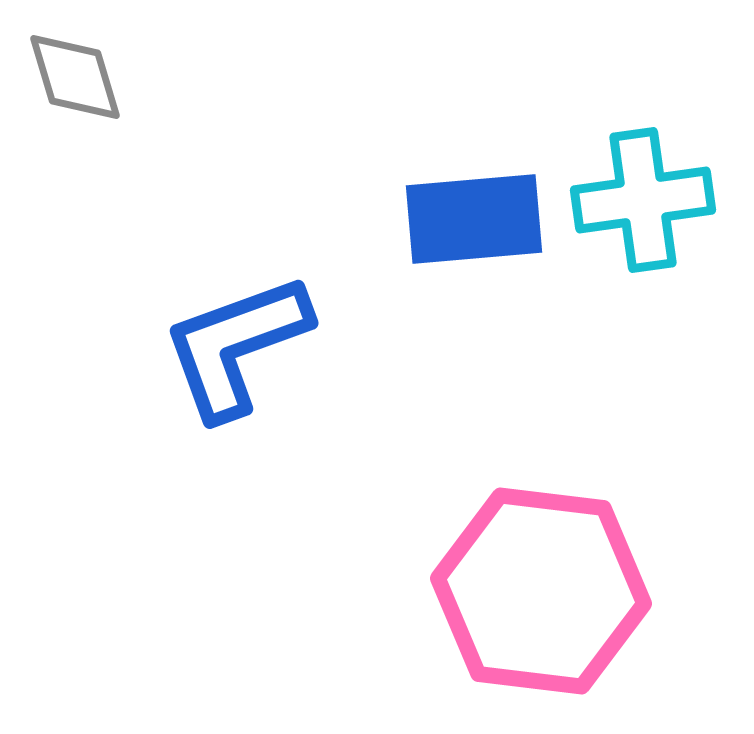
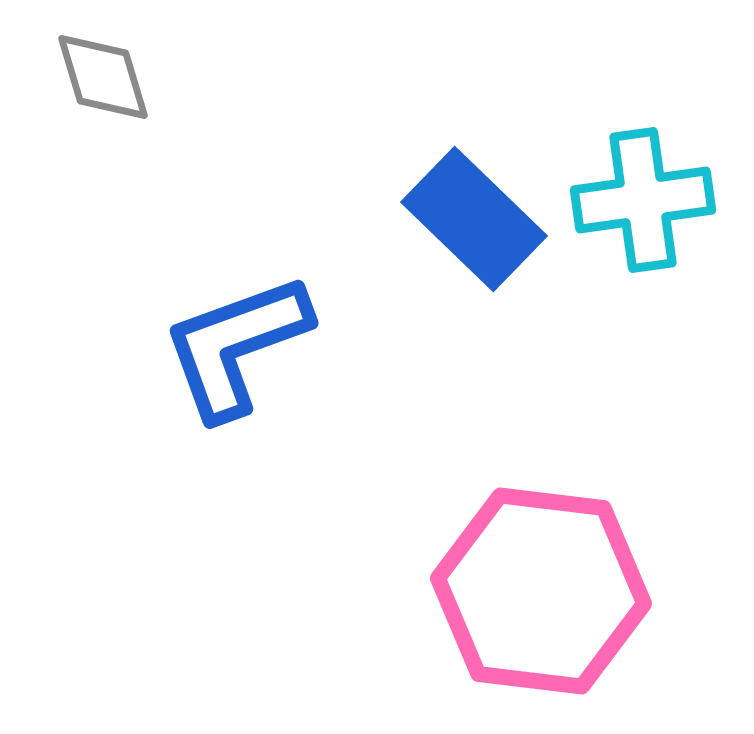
gray diamond: moved 28 px right
blue rectangle: rotated 49 degrees clockwise
